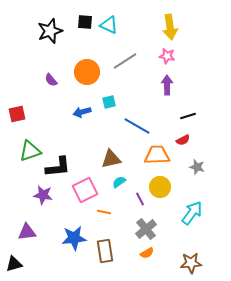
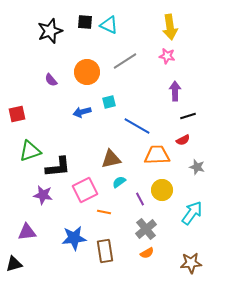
purple arrow: moved 8 px right, 6 px down
yellow circle: moved 2 px right, 3 px down
